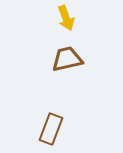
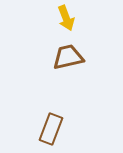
brown trapezoid: moved 1 px right, 2 px up
